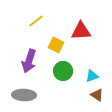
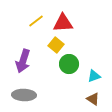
red triangle: moved 18 px left, 8 px up
yellow square: rotated 14 degrees clockwise
purple arrow: moved 6 px left
green circle: moved 6 px right, 7 px up
cyan triangle: moved 2 px right
brown triangle: moved 4 px left, 4 px down
